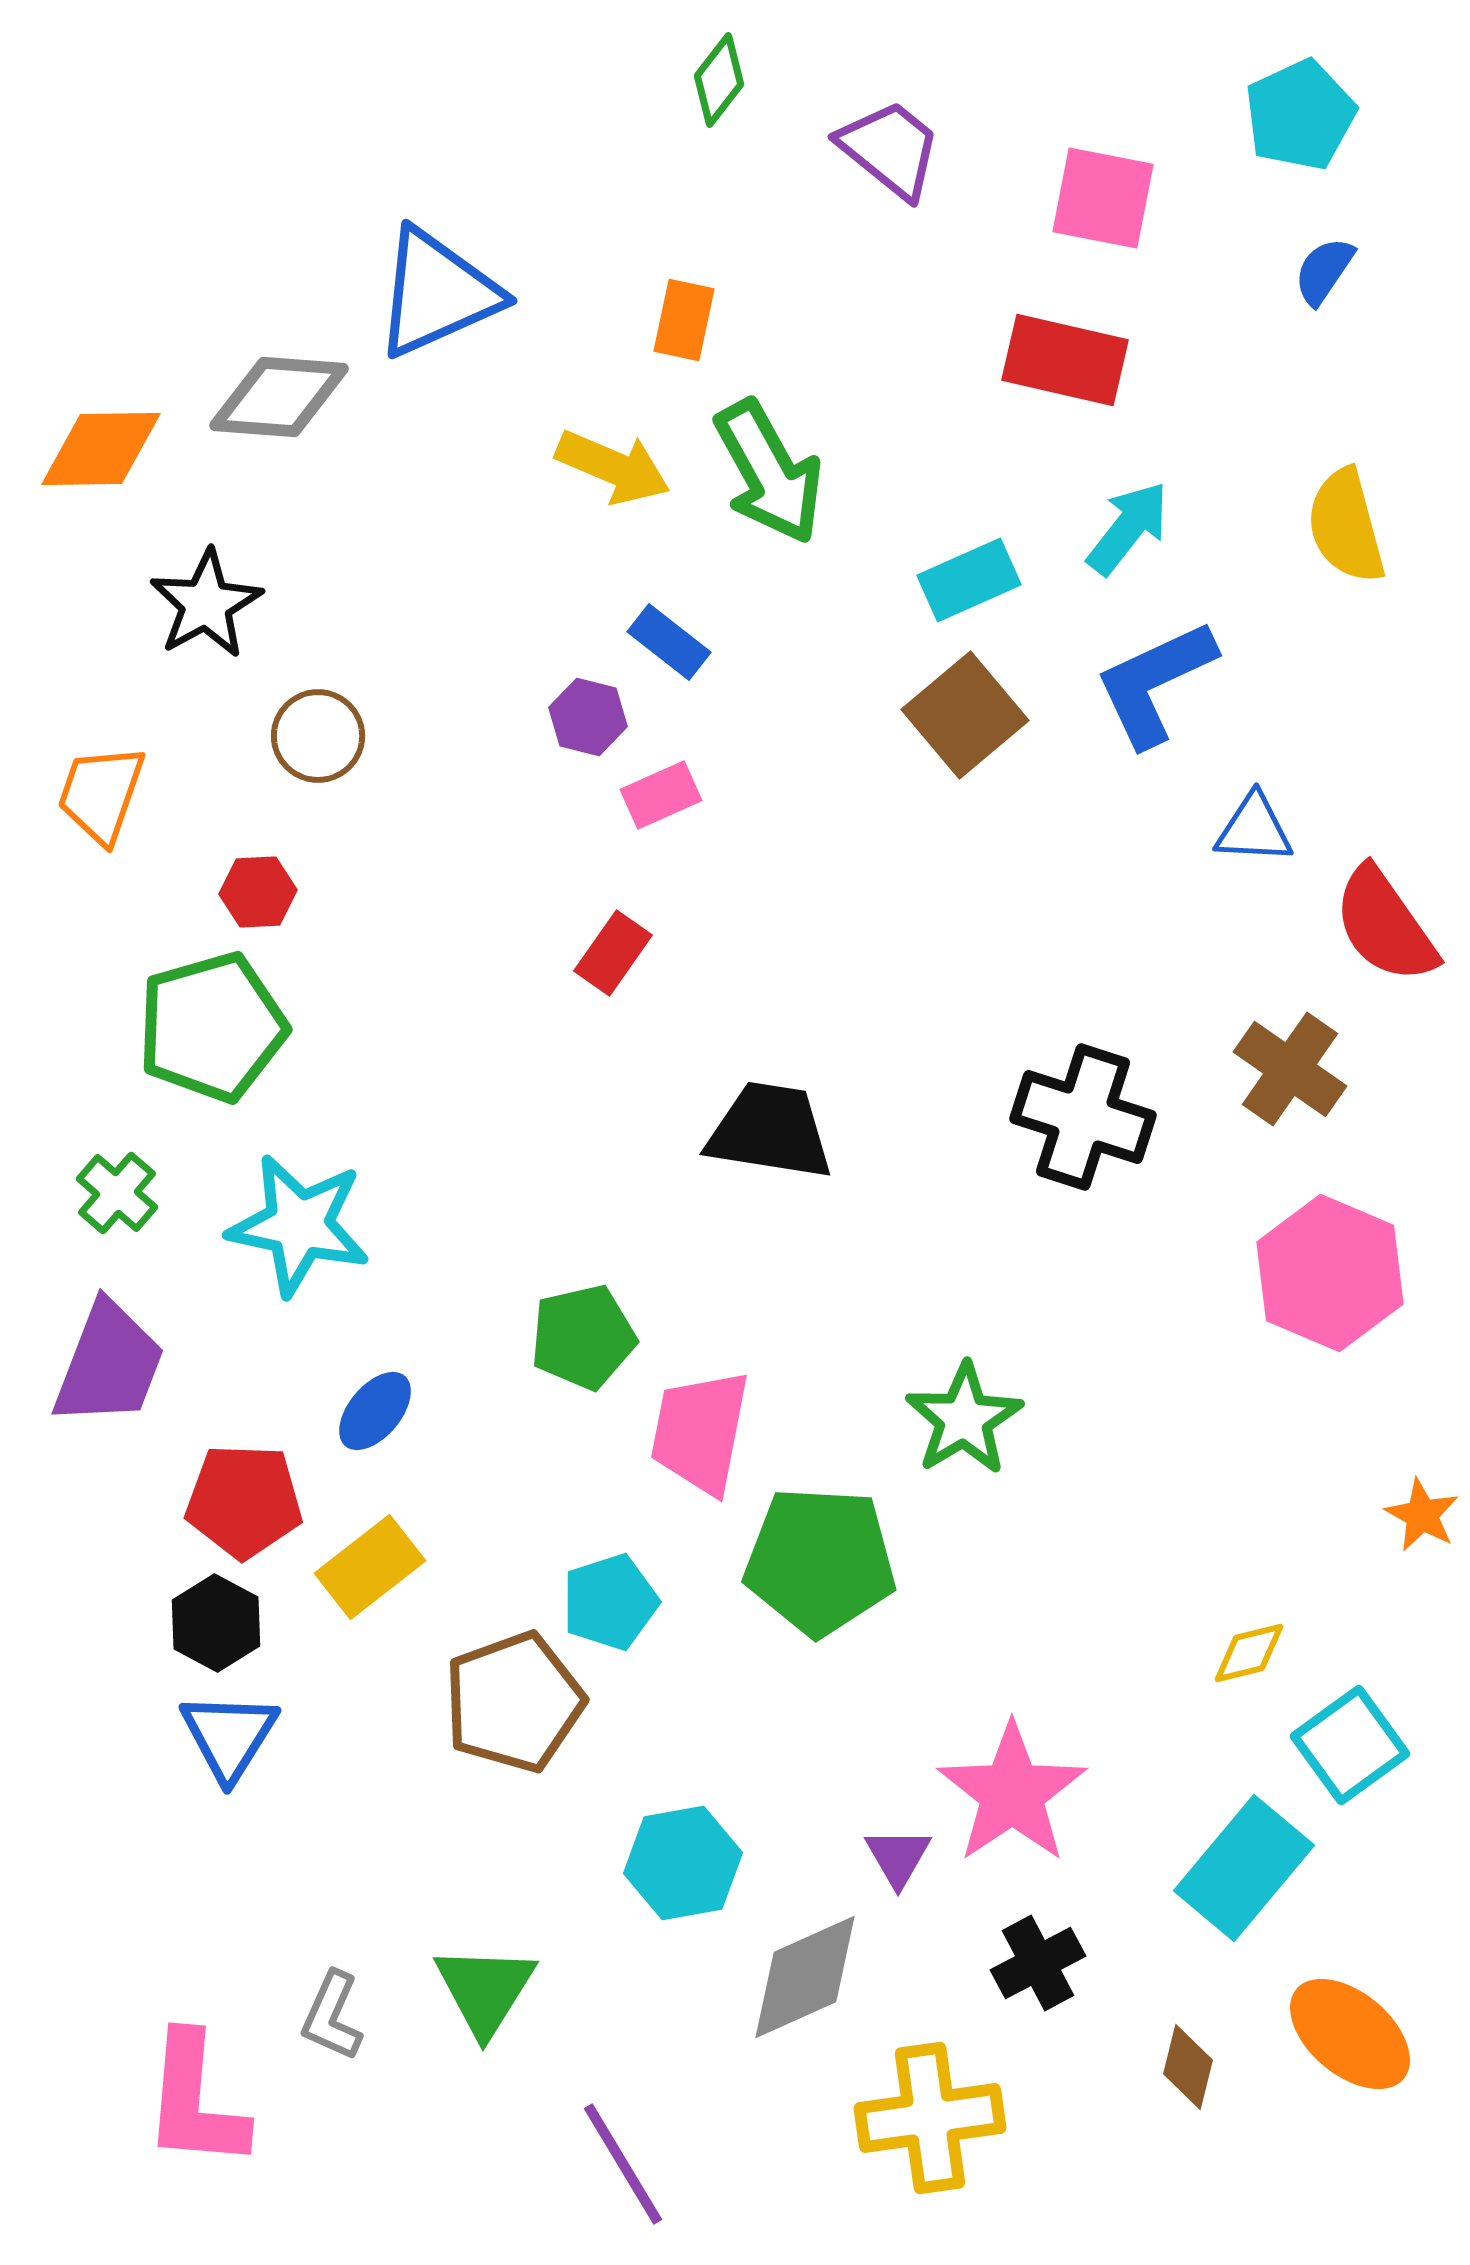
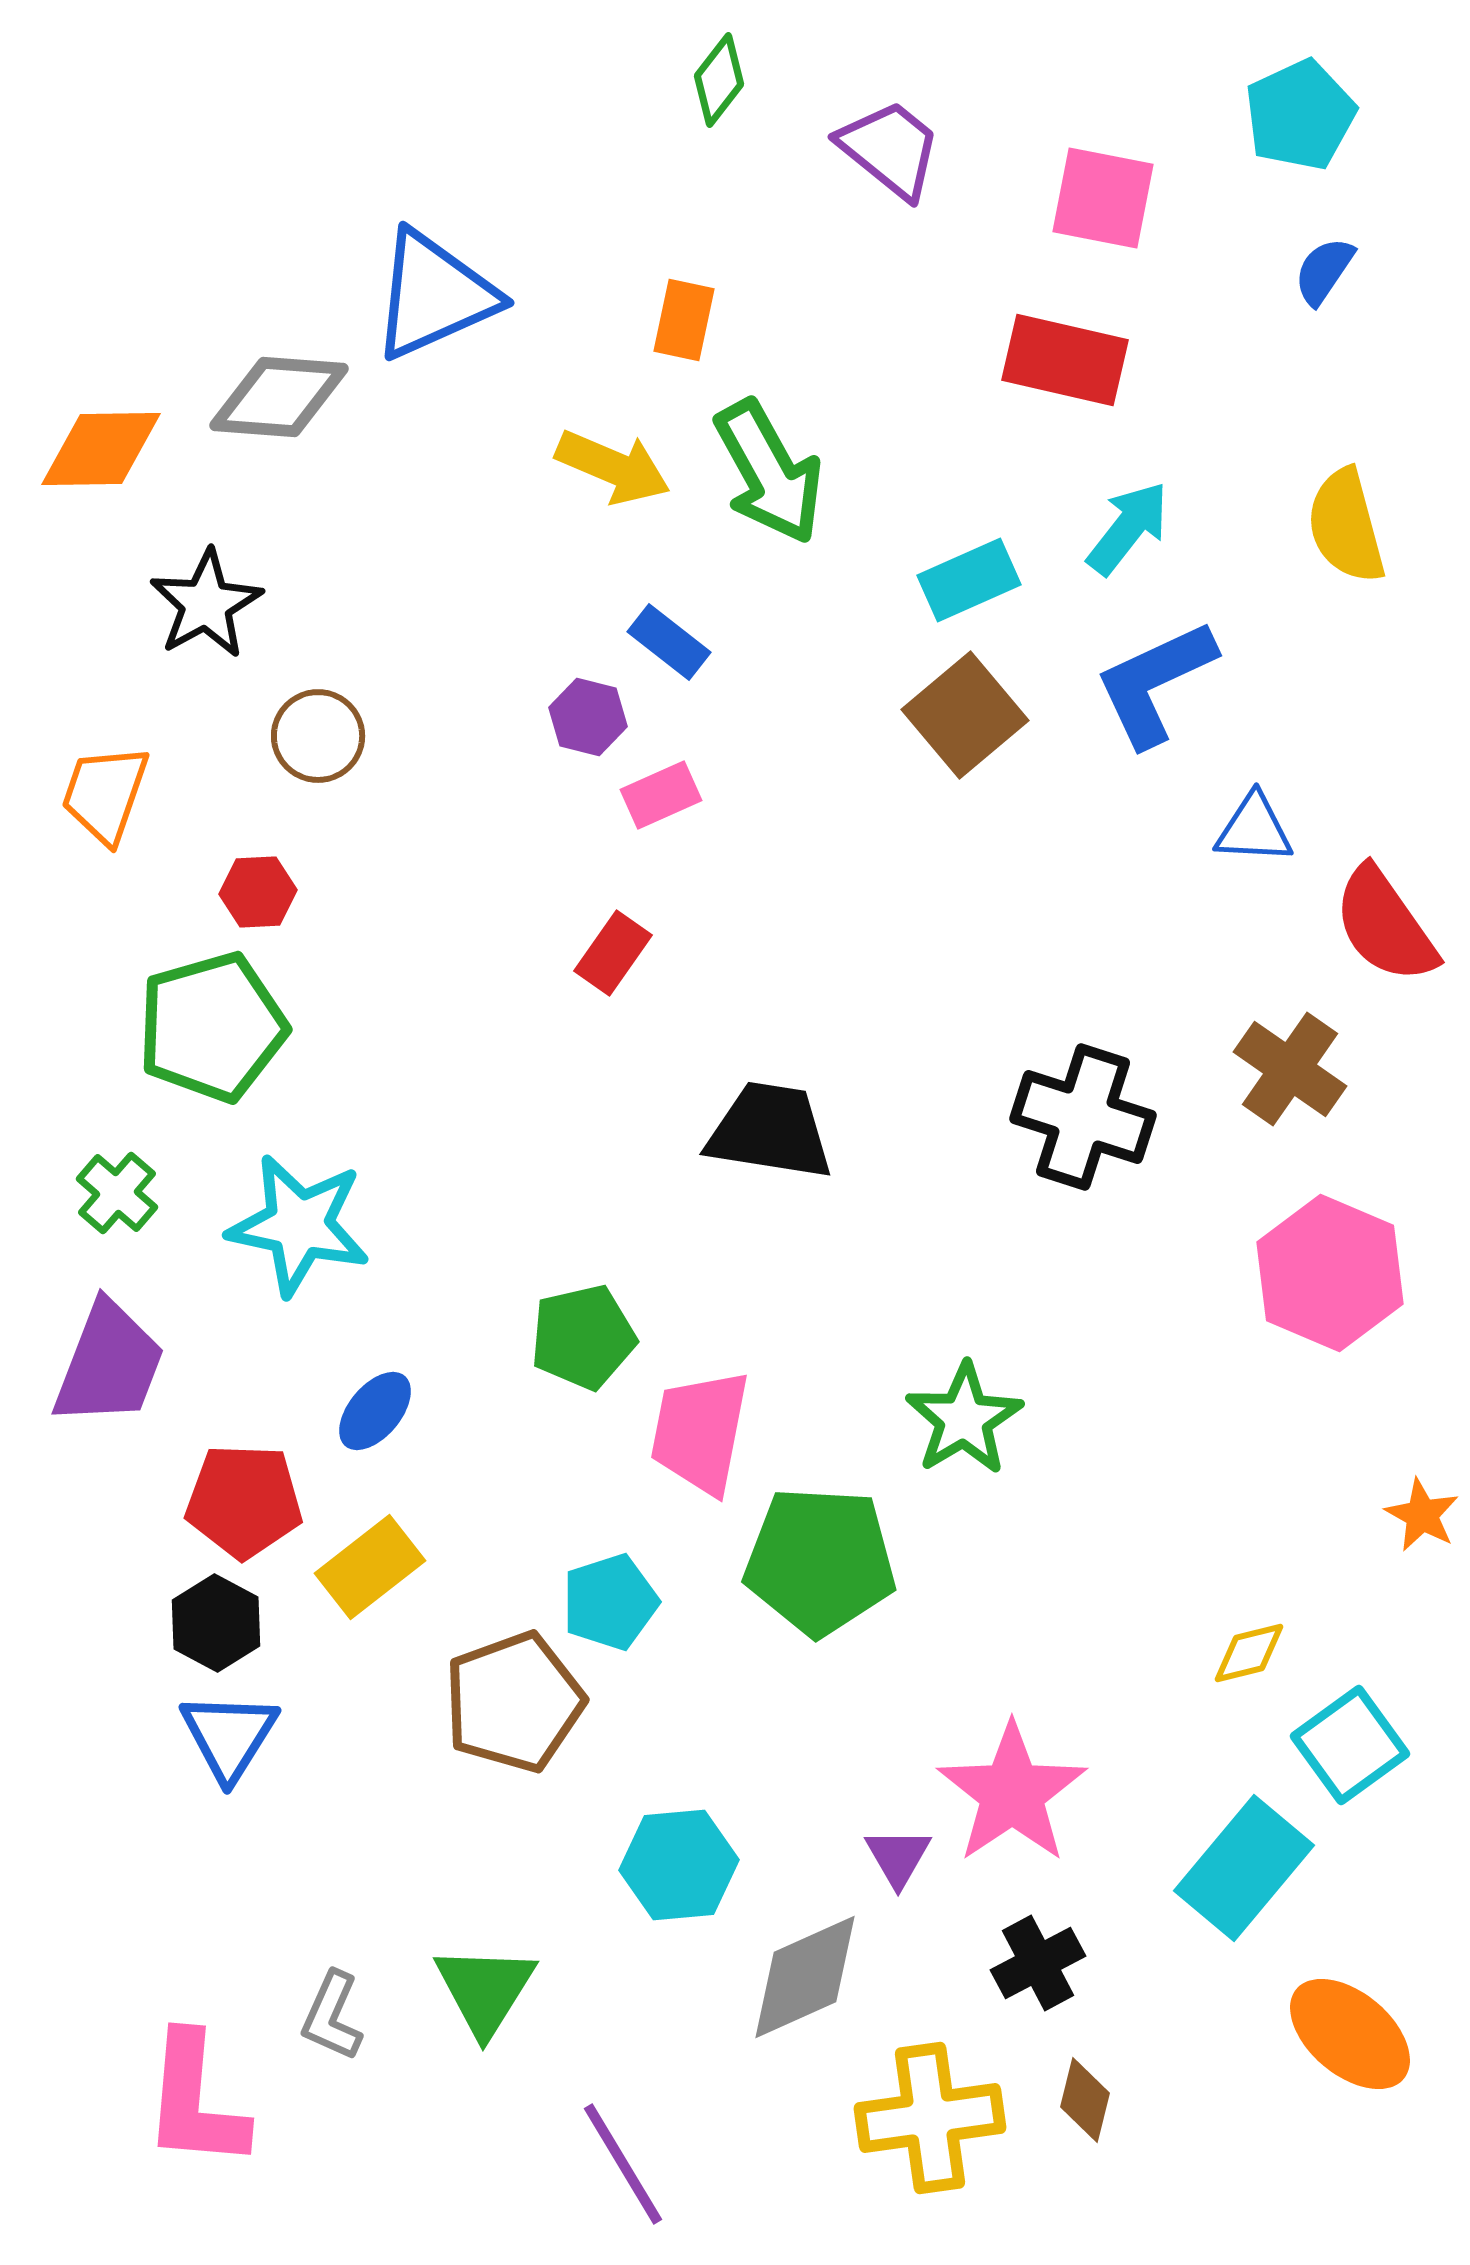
blue triangle at (437, 293): moved 3 px left, 2 px down
orange trapezoid at (101, 794): moved 4 px right
cyan hexagon at (683, 1863): moved 4 px left, 2 px down; rotated 5 degrees clockwise
brown diamond at (1188, 2067): moved 103 px left, 33 px down
